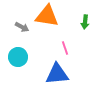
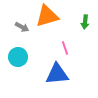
orange triangle: rotated 25 degrees counterclockwise
